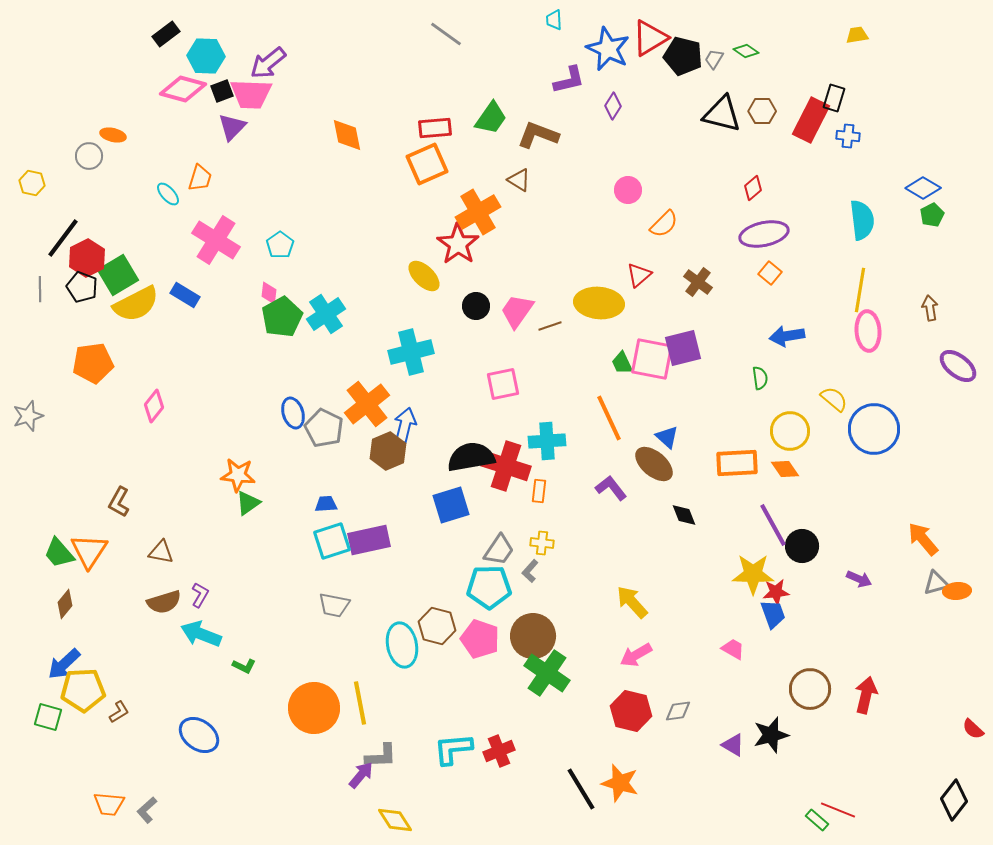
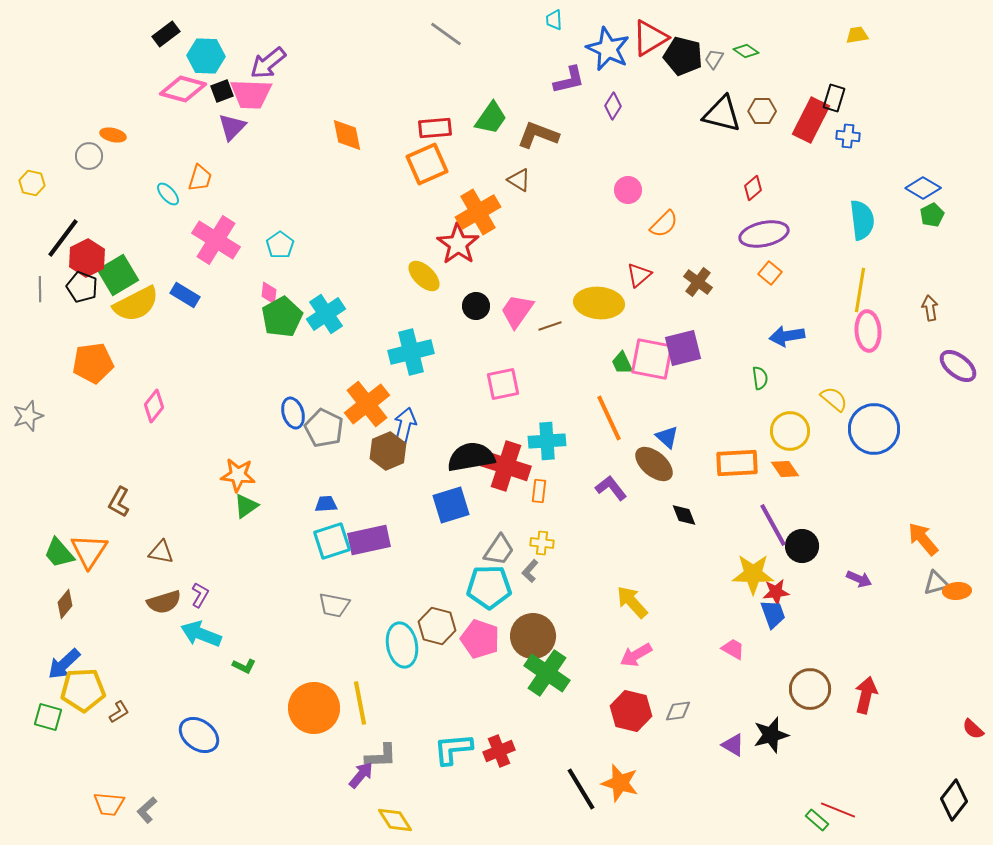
green triangle at (248, 503): moved 2 px left, 3 px down
